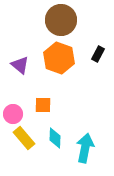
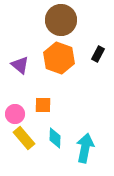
pink circle: moved 2 px right
